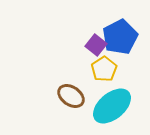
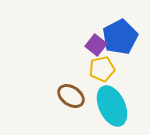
yellow pentagon: moved 2 px left; rotated 20 degrees clockwise
cyan ellipse: rotated 75 degrees counterclockwise
